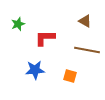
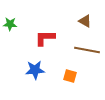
green star: moved 8 px left; rotated 24 degrees clockwise
